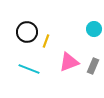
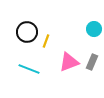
gray rectangle: moved 1 px left, 4 px up
